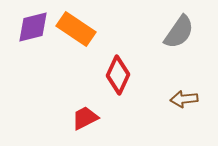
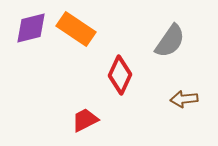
purple diamond: moved 2 px left, 1 px down
gray semicircle: moved 9 px left, 9 px down
red diamond: moved 2 px right
red trapezoid: moved 2 px down
